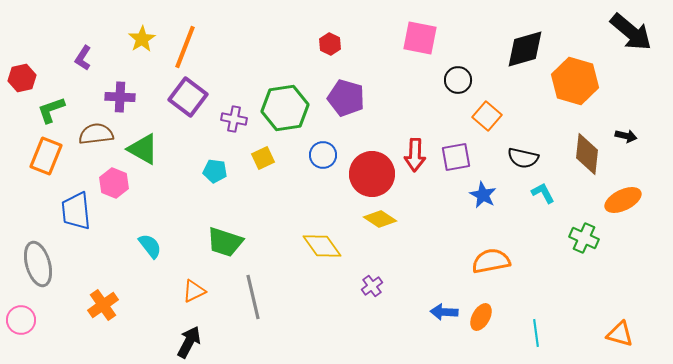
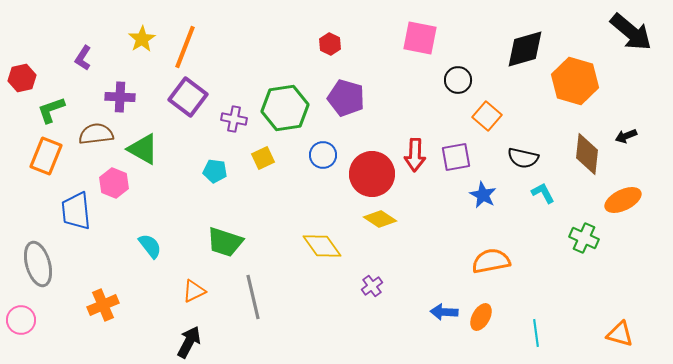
black arrow at (626, 136): rotated 145 degrees clockwise
orange cross at (103, 305): rotated 12 degrees clockwise
